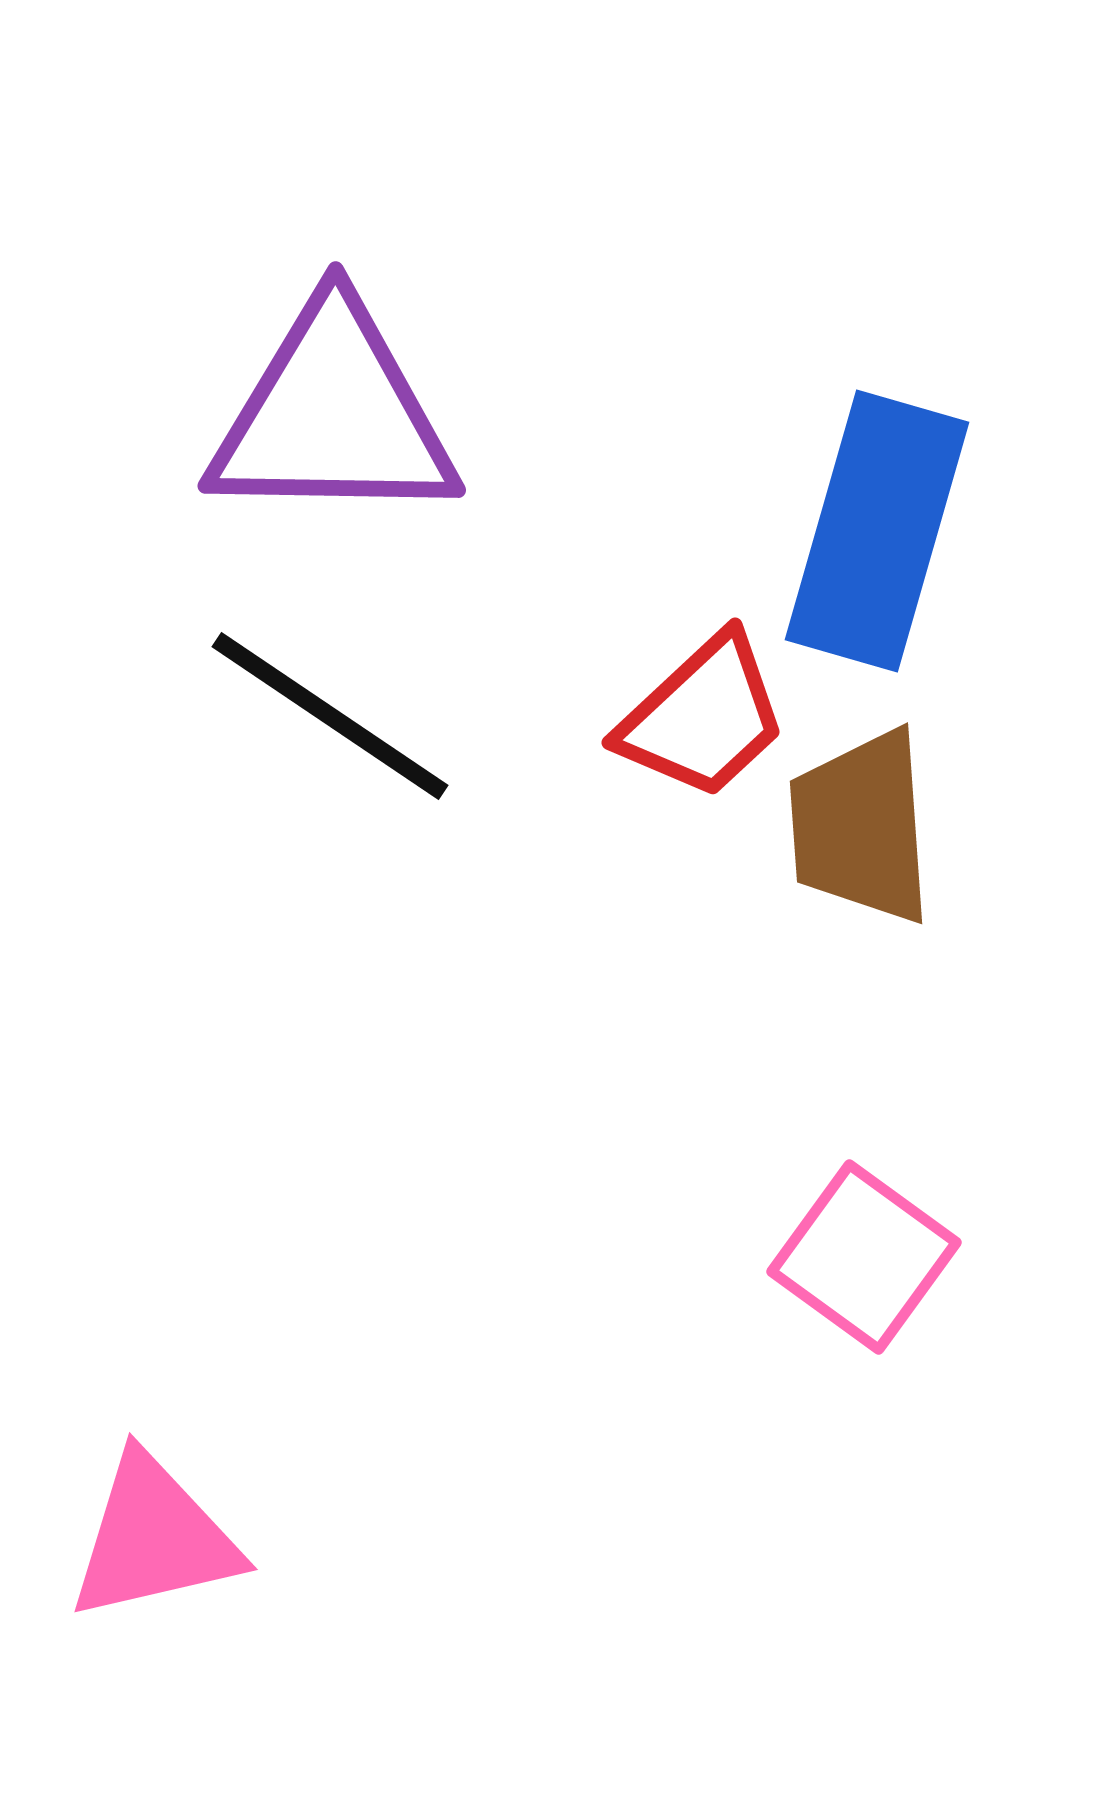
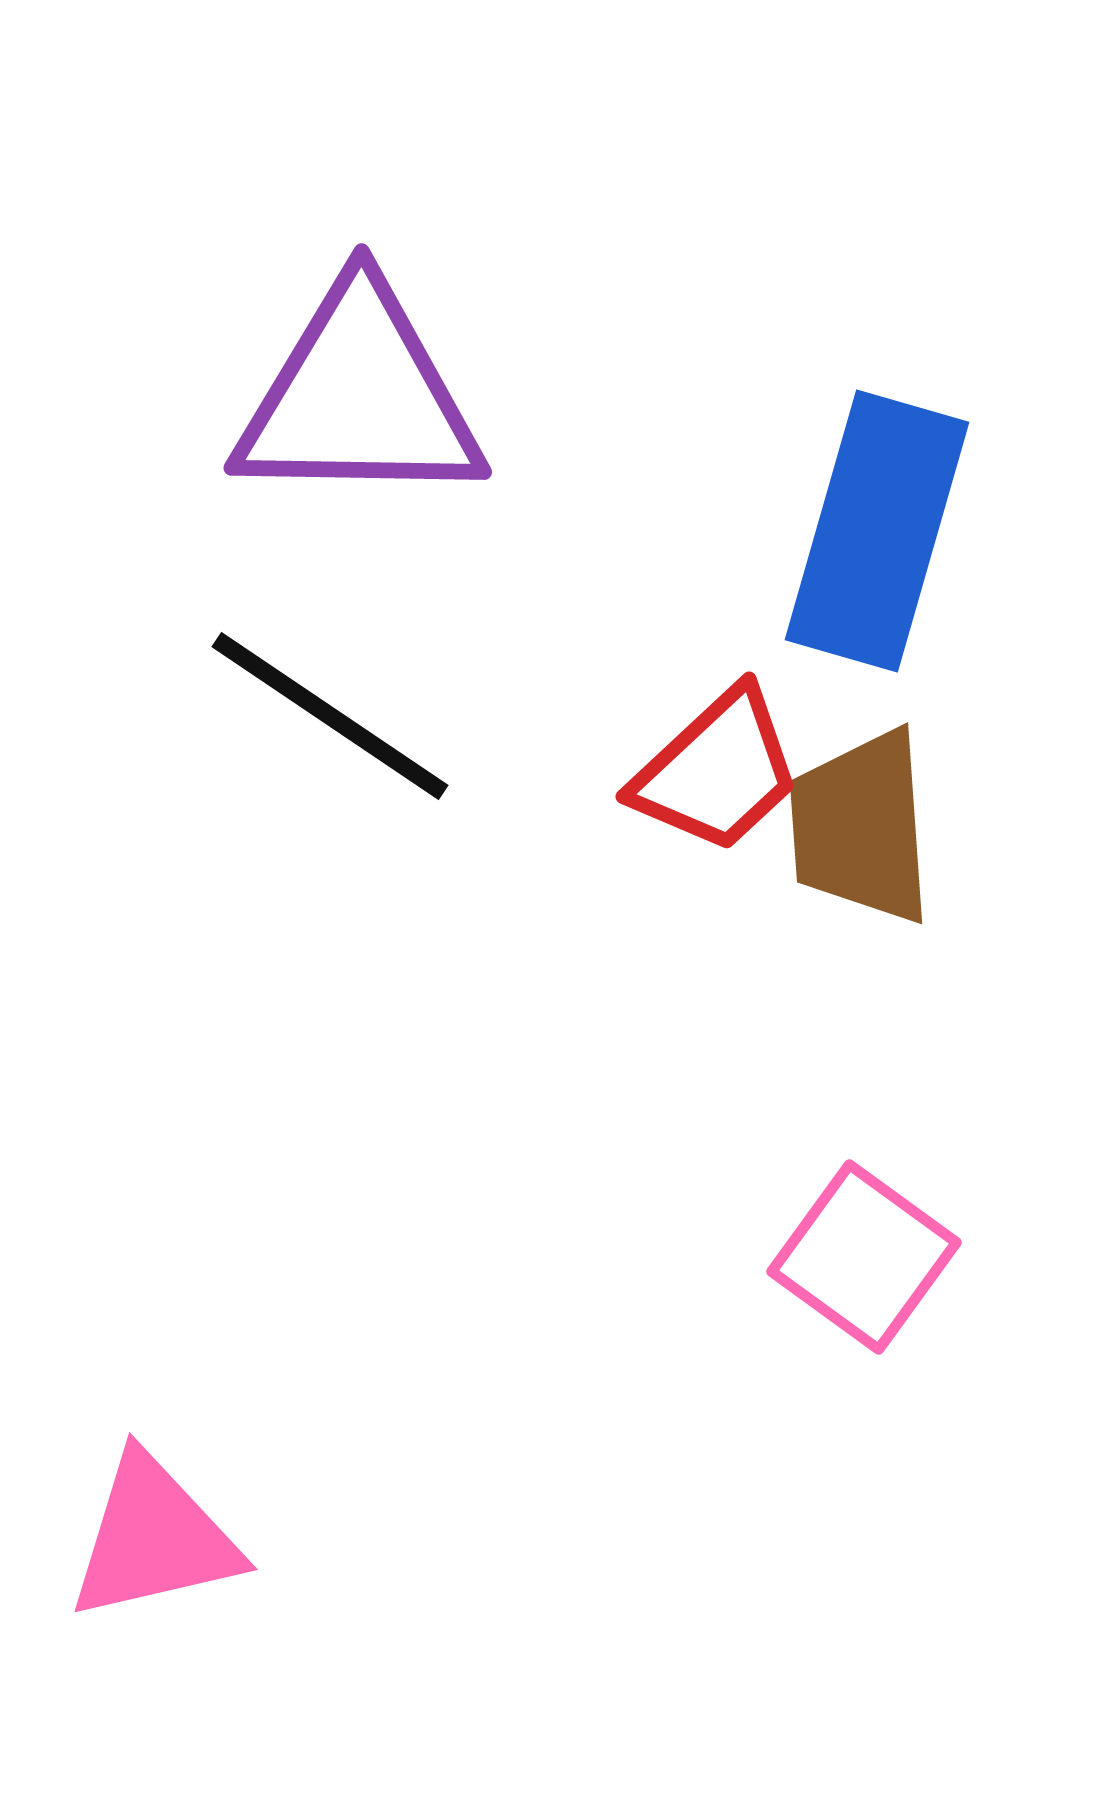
purple triangle: moved 26 px right, 18 px up
red trapezoid: moved 14 px right, 54 px down
